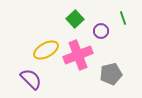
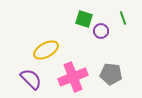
green square: moved 9 px right; rotated 30 degrees counterclockwise
pink cross: moved 5 px left, 22 px down
gray pentagon: rotated 20 degrees clockwise
